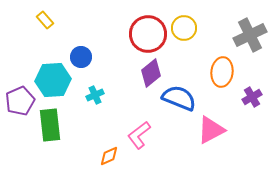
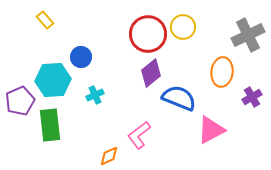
yellow circle: moved 1 px left, 1 px up
gray cross: moved 2 px left
